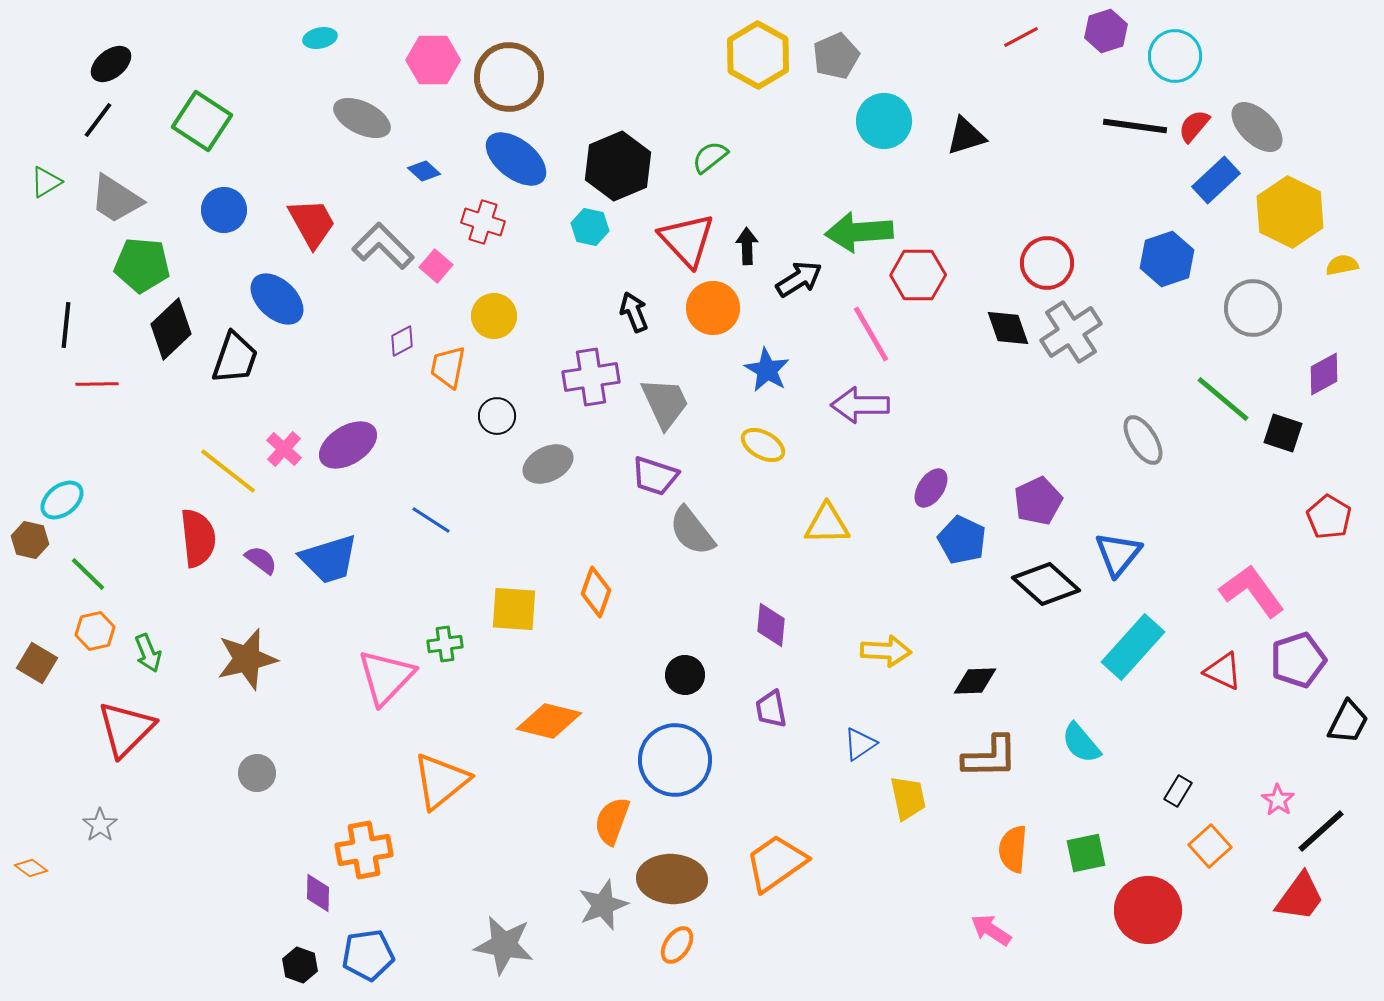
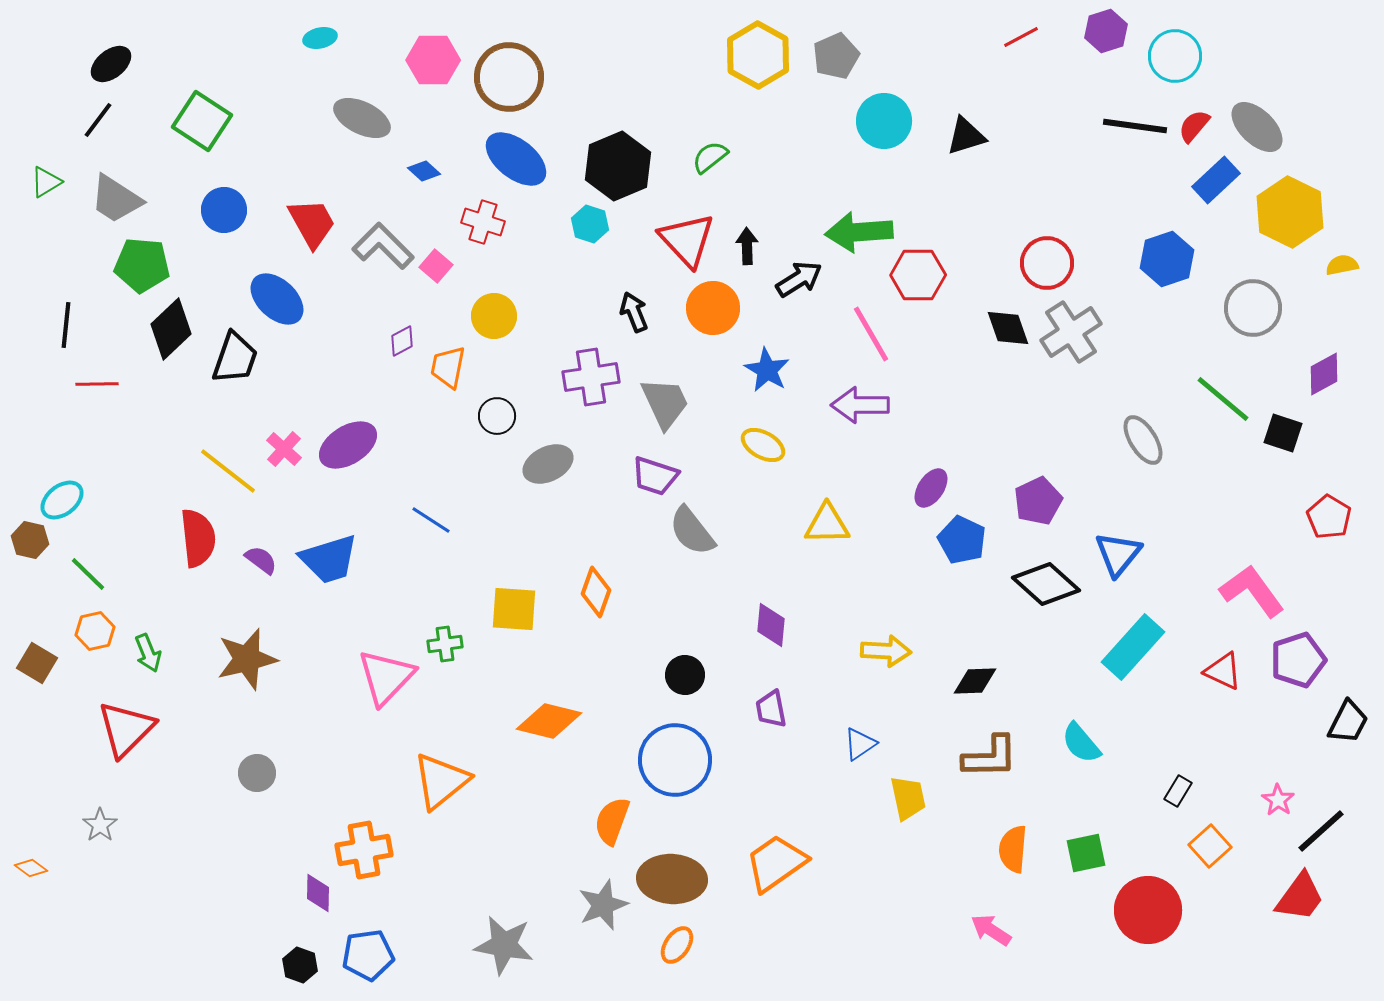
cyan hexagon at (590, 227): moved 3 px up; rotated 6 degrees clockwise
